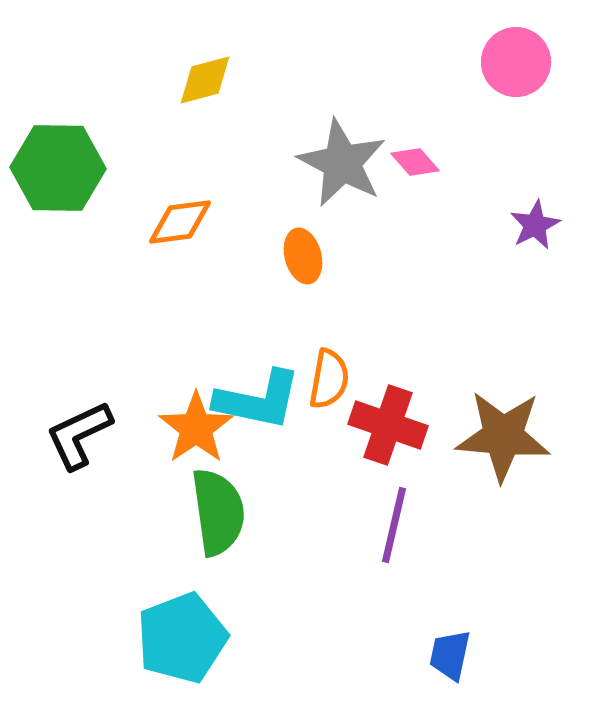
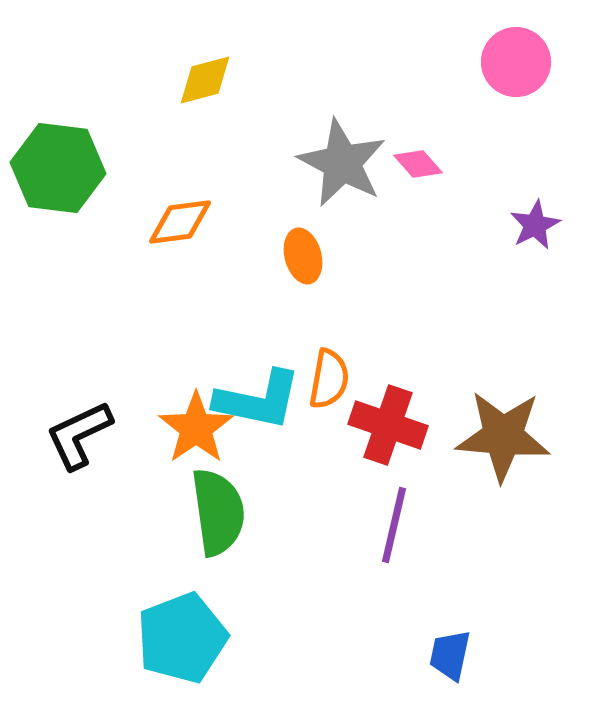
pink diamond: moved 3 px right, 2 px down
green hexagon: rotated 6 degrees clockwise
